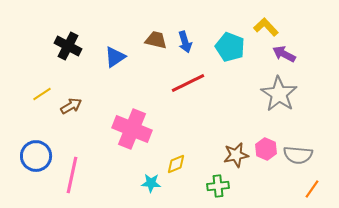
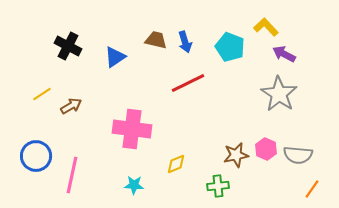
pink cross: rotated 15 degrees counterclockwise
cyan star: moved 17 px left, 2 px down
